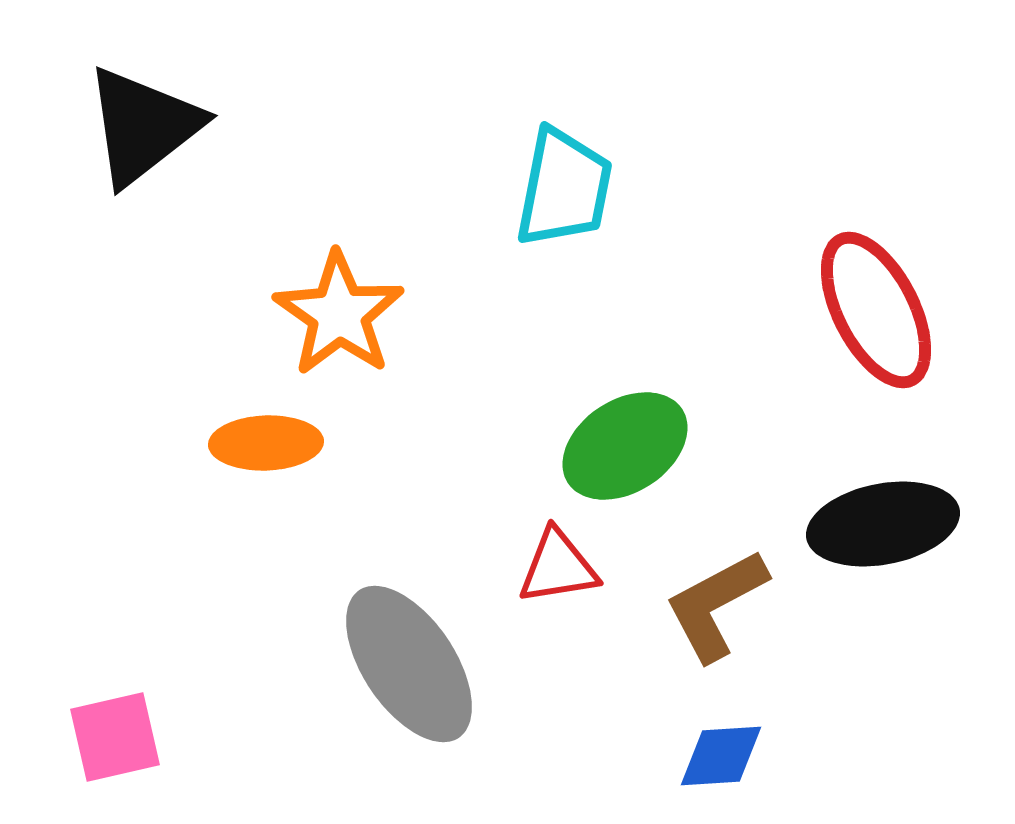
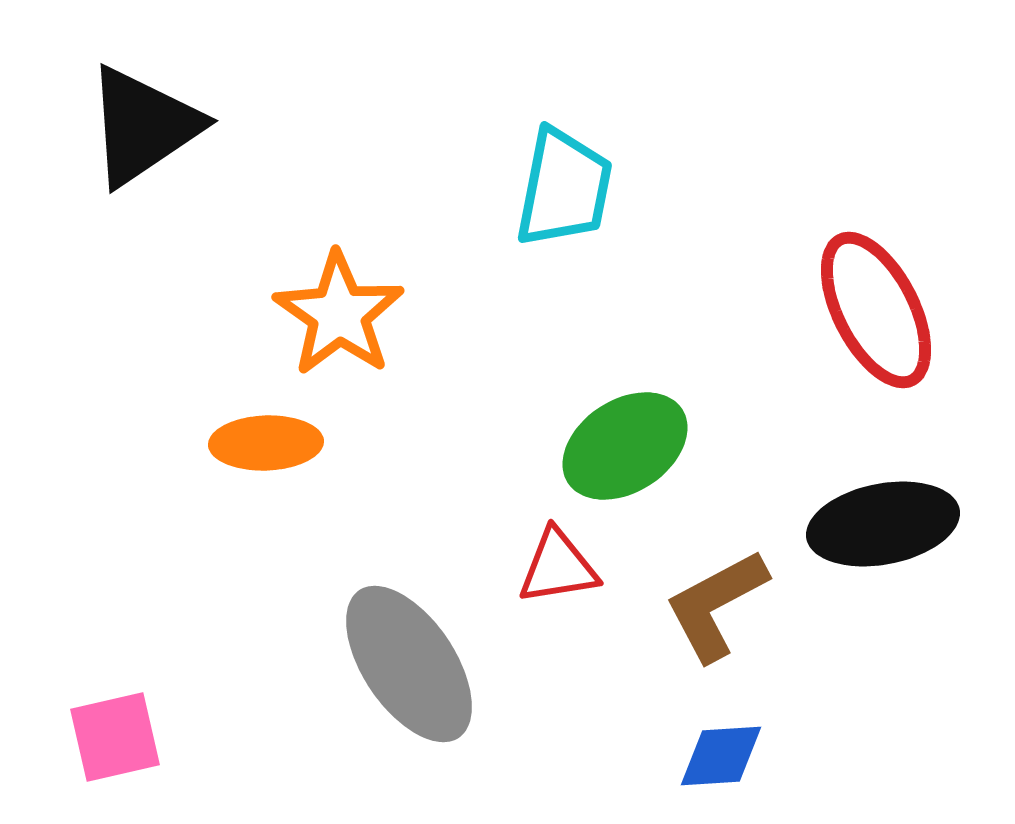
black triangle: rotated 4 degrees clockwise
